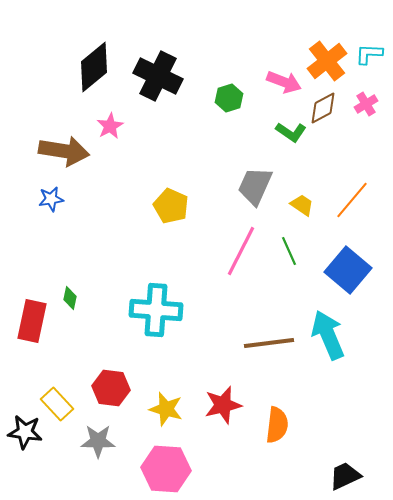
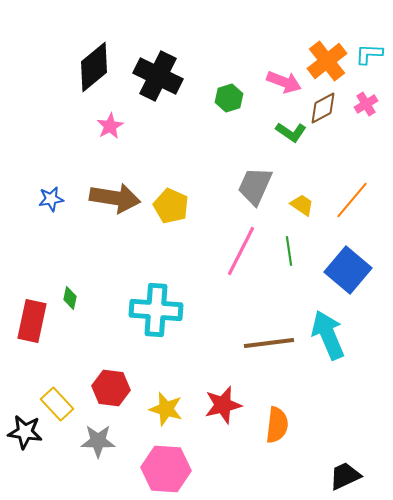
brown arrow: moved 51 px right, 47 px down
green line: rotated 16 degrees clockwise
